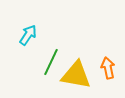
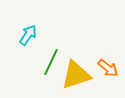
orange arrow: rotated 140 degrees clockwise
yellow triangle: rotated 28 degrees counterclockwise
